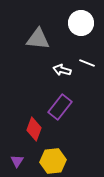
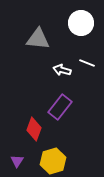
yellow hexagon: rotated 10 degrees counterclockwise
